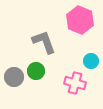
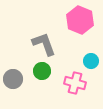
gray L-shape: moved 2 px down
green circle: moved 6 px right
gray circle: moved 1 px left, 2 px down
